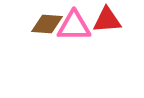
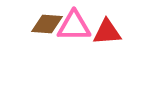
red triangle: moved 12 px down
